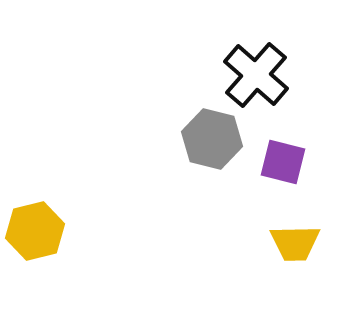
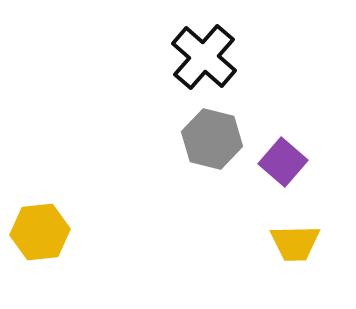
black cross: moved 52 px left, 18 px up
purple square: rotated 27 degrees clockwise
yellow hexagon: moved 5 px right, 1 px down; rotated 8 degrees clockwise
